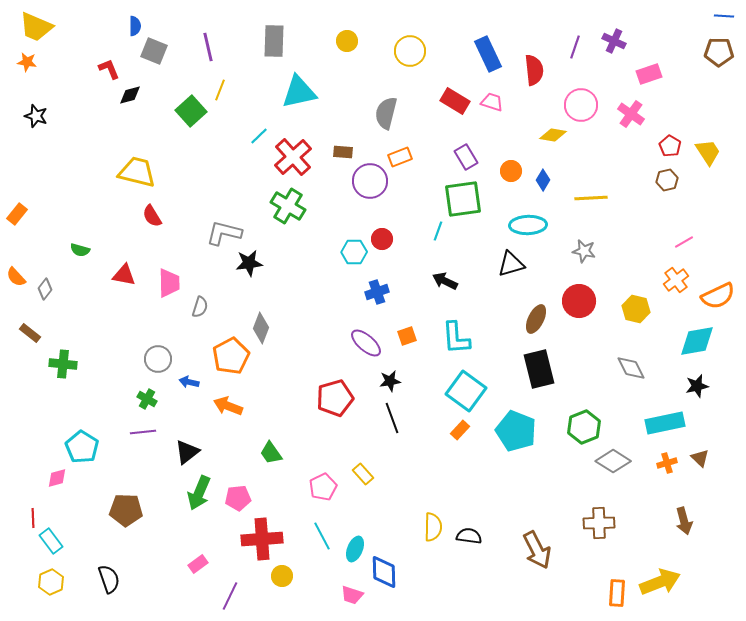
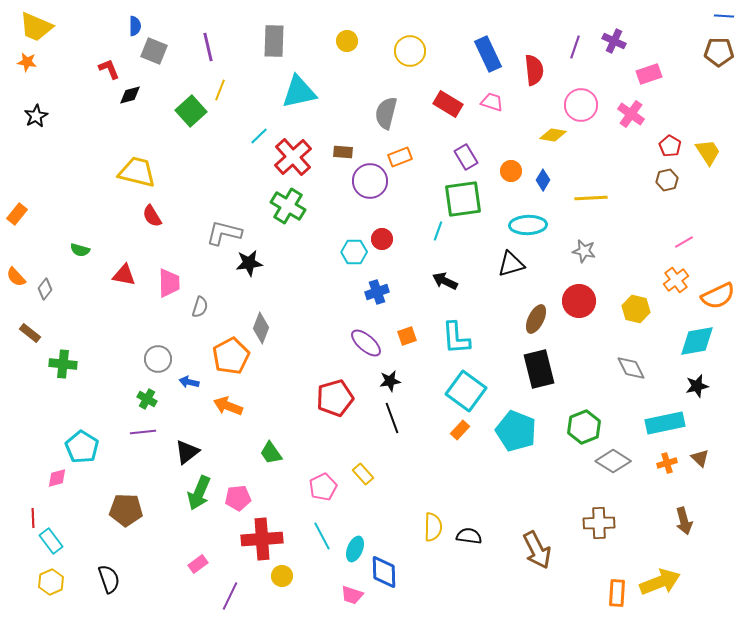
red rectangle at (455, 101): moved 7 px left, 3 px down
black star at (36, 116): rotated 25 degrees clockwise
